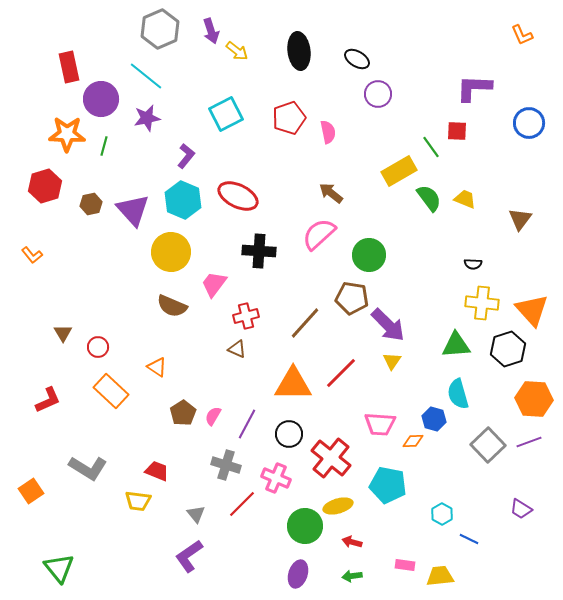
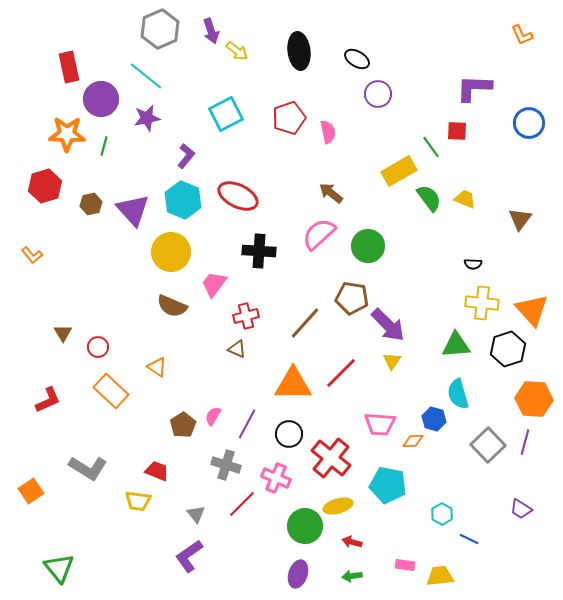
green circle at (369, 255): moved 1 px left, 9 px up
brown pentagon at (183, 413): moved 12 px down
purple line at (529, 442): moved 4 px left; rotated 55 degrees counterclockwise
